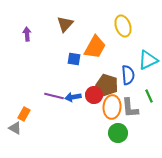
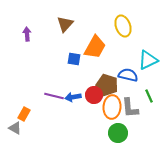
blue semicircle: rotated 72 degrees counterclockwise
